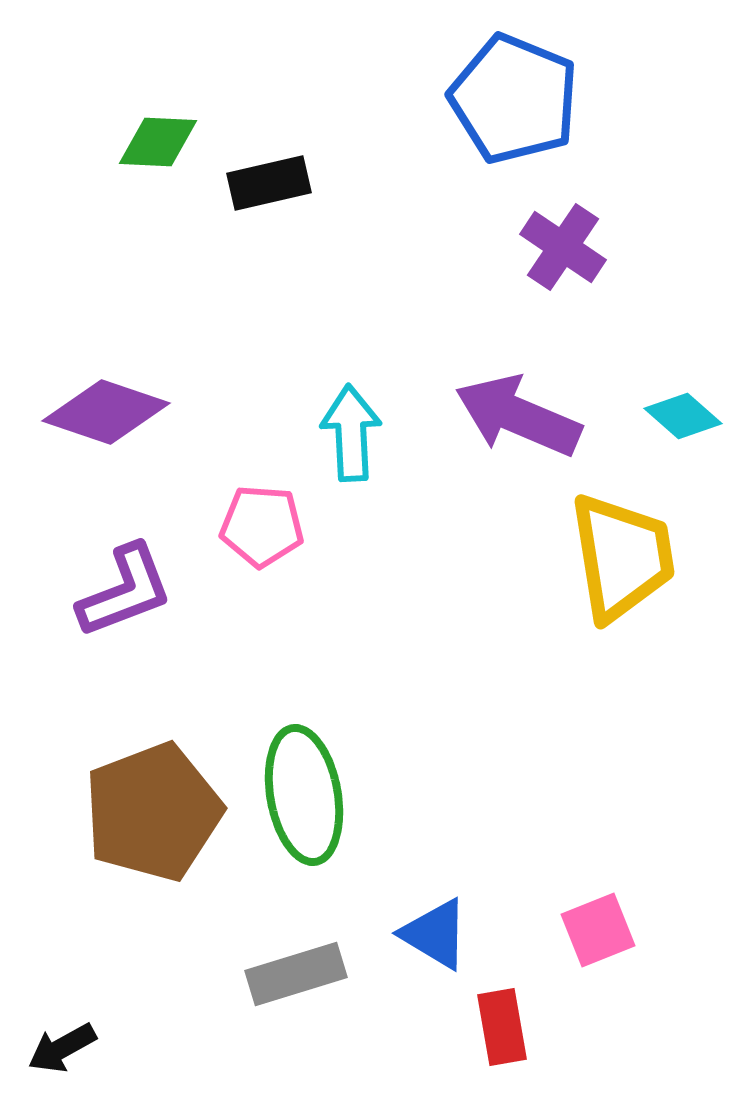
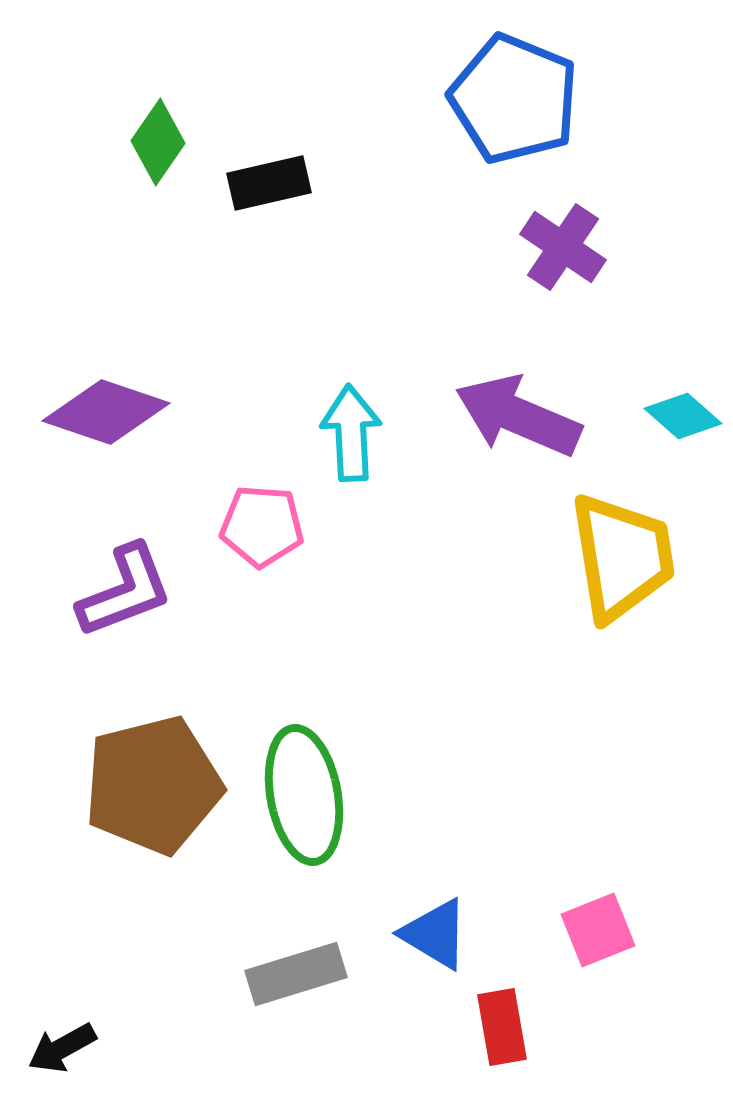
green diamond: rotated 58 degrees counterclockwise
brown pentagon: moved 27 px up; rotated 7 degrees clockwise
